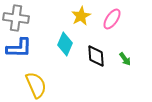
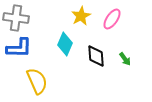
yellow semicircle: moved 1 px right, 4 px up
